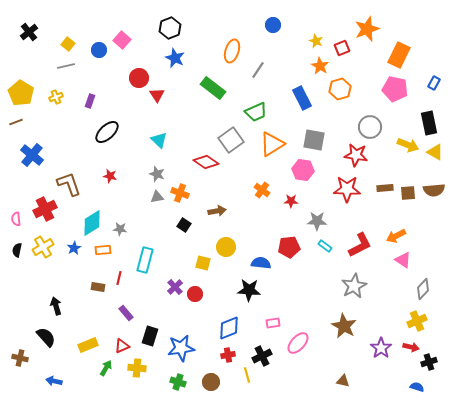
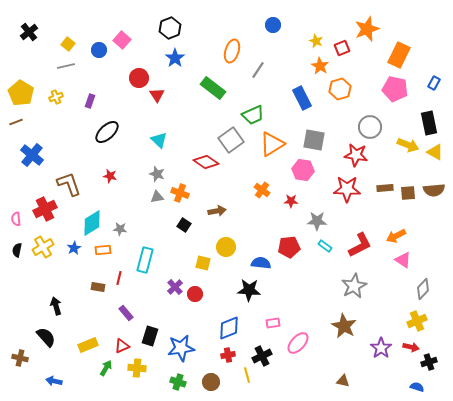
blue star at (175, 58): rotated 12 degrees clockwise
green trapezoid at (256, 112): moved 3 px left, 3 px down
